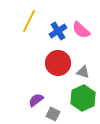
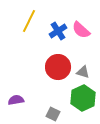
red circle: moved 4 px down
purple semicircle: moved 20 px left; rotated 28 degrees clockwise
